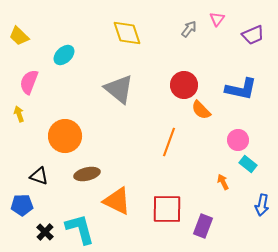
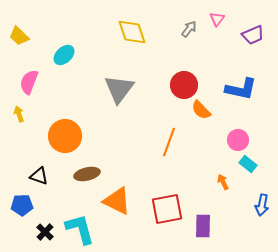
yellow diamond: moved 5 px right, 1 px up
gray triangle: rotated 28 degrees clockwise
red square: rotated 12 degrees counterclockwise
purple rectangle: rotated 20 degrees counterclockwise
